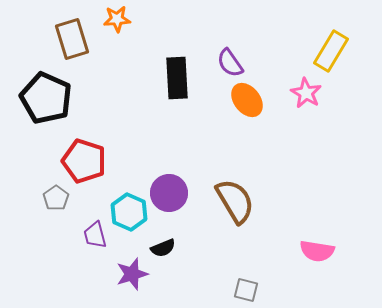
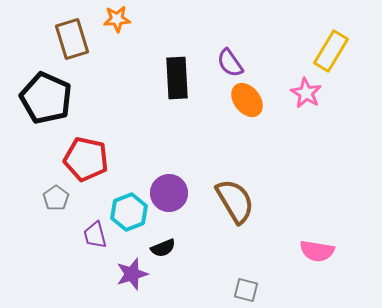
red pentagon: moved 2 px right, 2 px up; rotated 6 degrees counterclockwise
cyan hexagon: rotated 15 degrees clockwise
